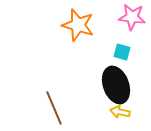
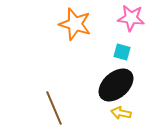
pink star: moved 1 px left, 1 px down
orange star: moved 3 px left, 1 px up
black ellipse: rotated 69 degrees clockwise
yellow arrow: moved 1 px right, 1 px down
